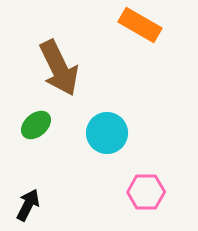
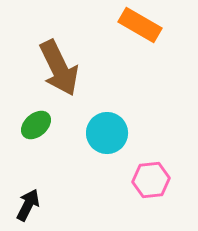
pink hexagon: moved 5 px right, 12 px up; rotated 6 degrees counterclockwise
